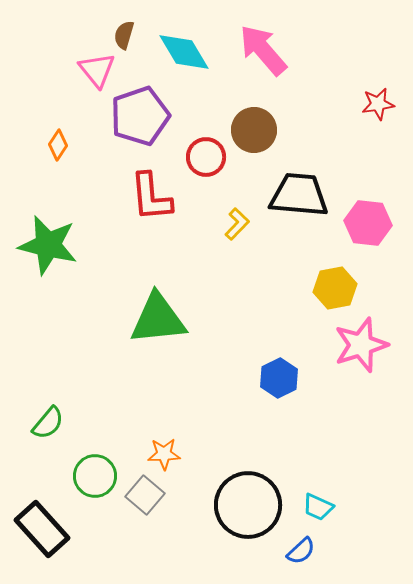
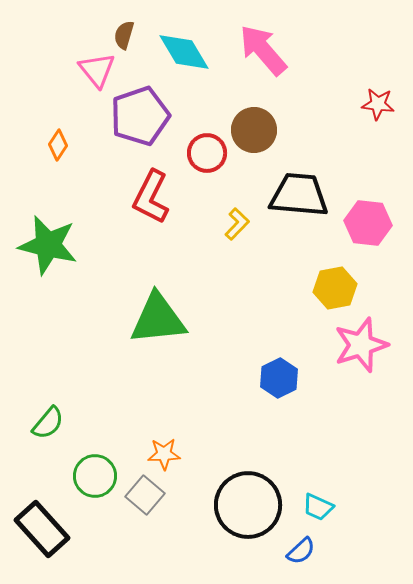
red star: rotated 16 degrees clockwise
red circle: moved 1 px right, 4 px up
red L-shape: rotated 32 degrees clockwise
